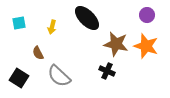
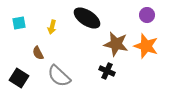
black ellipse: rotated 12 degrees counterclockwise
